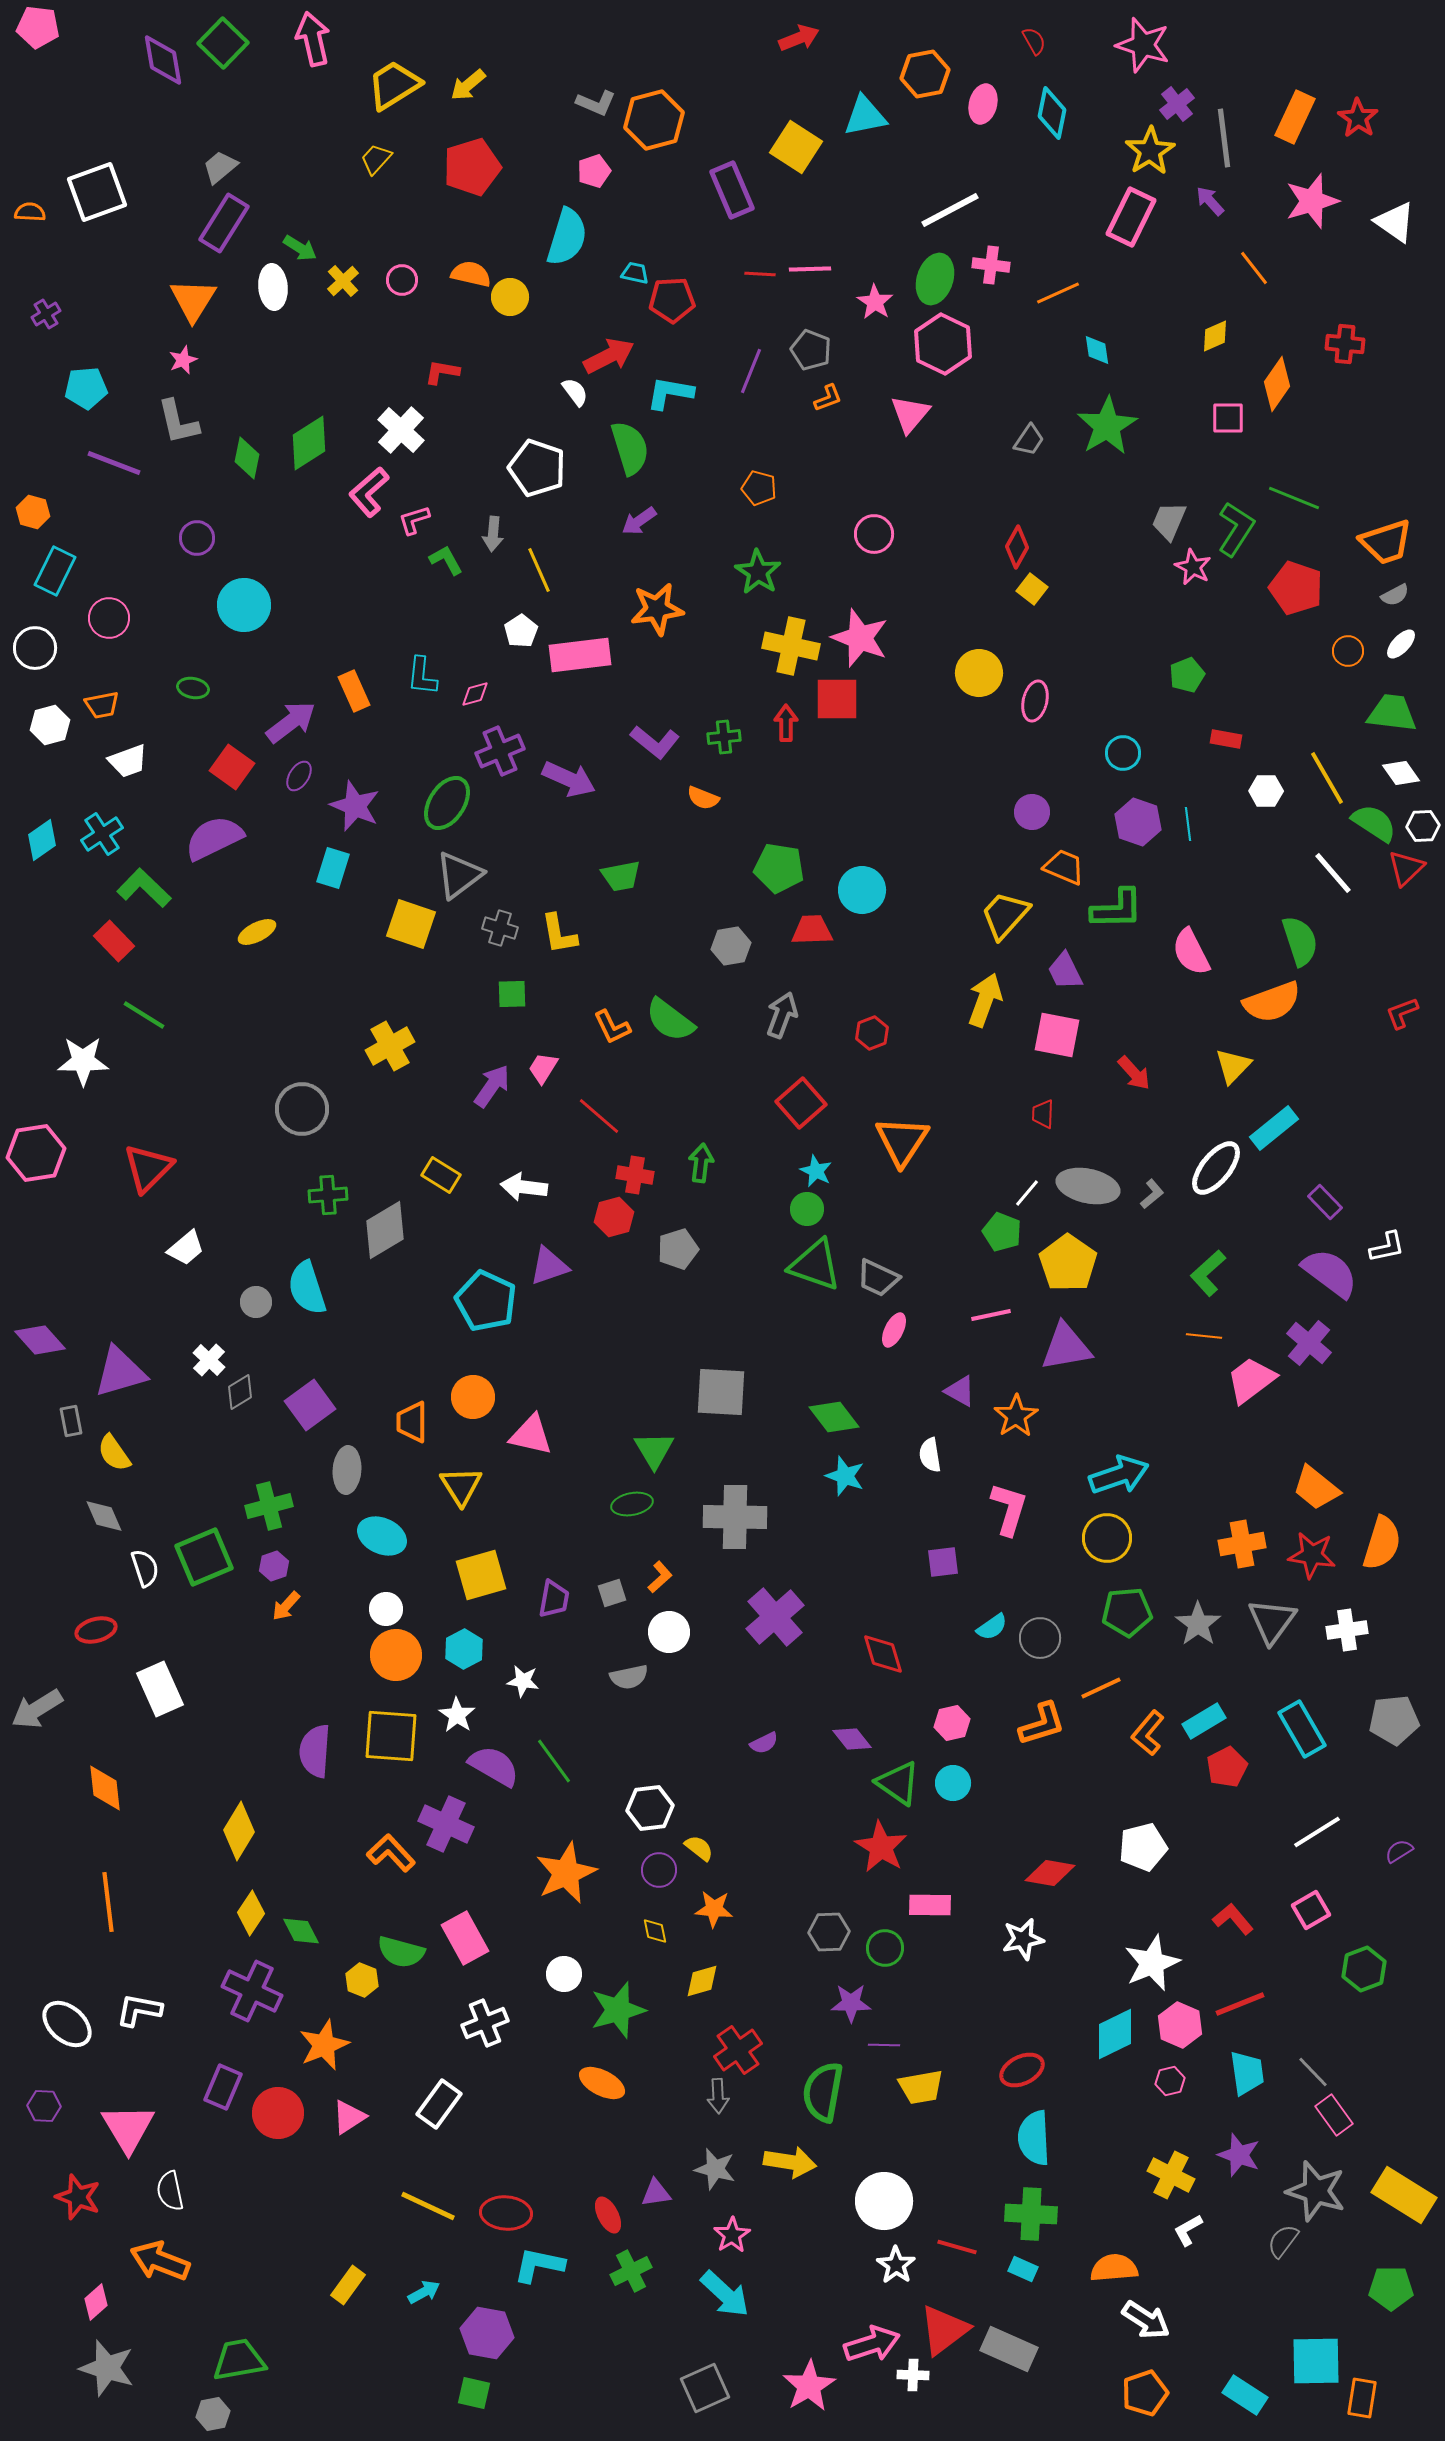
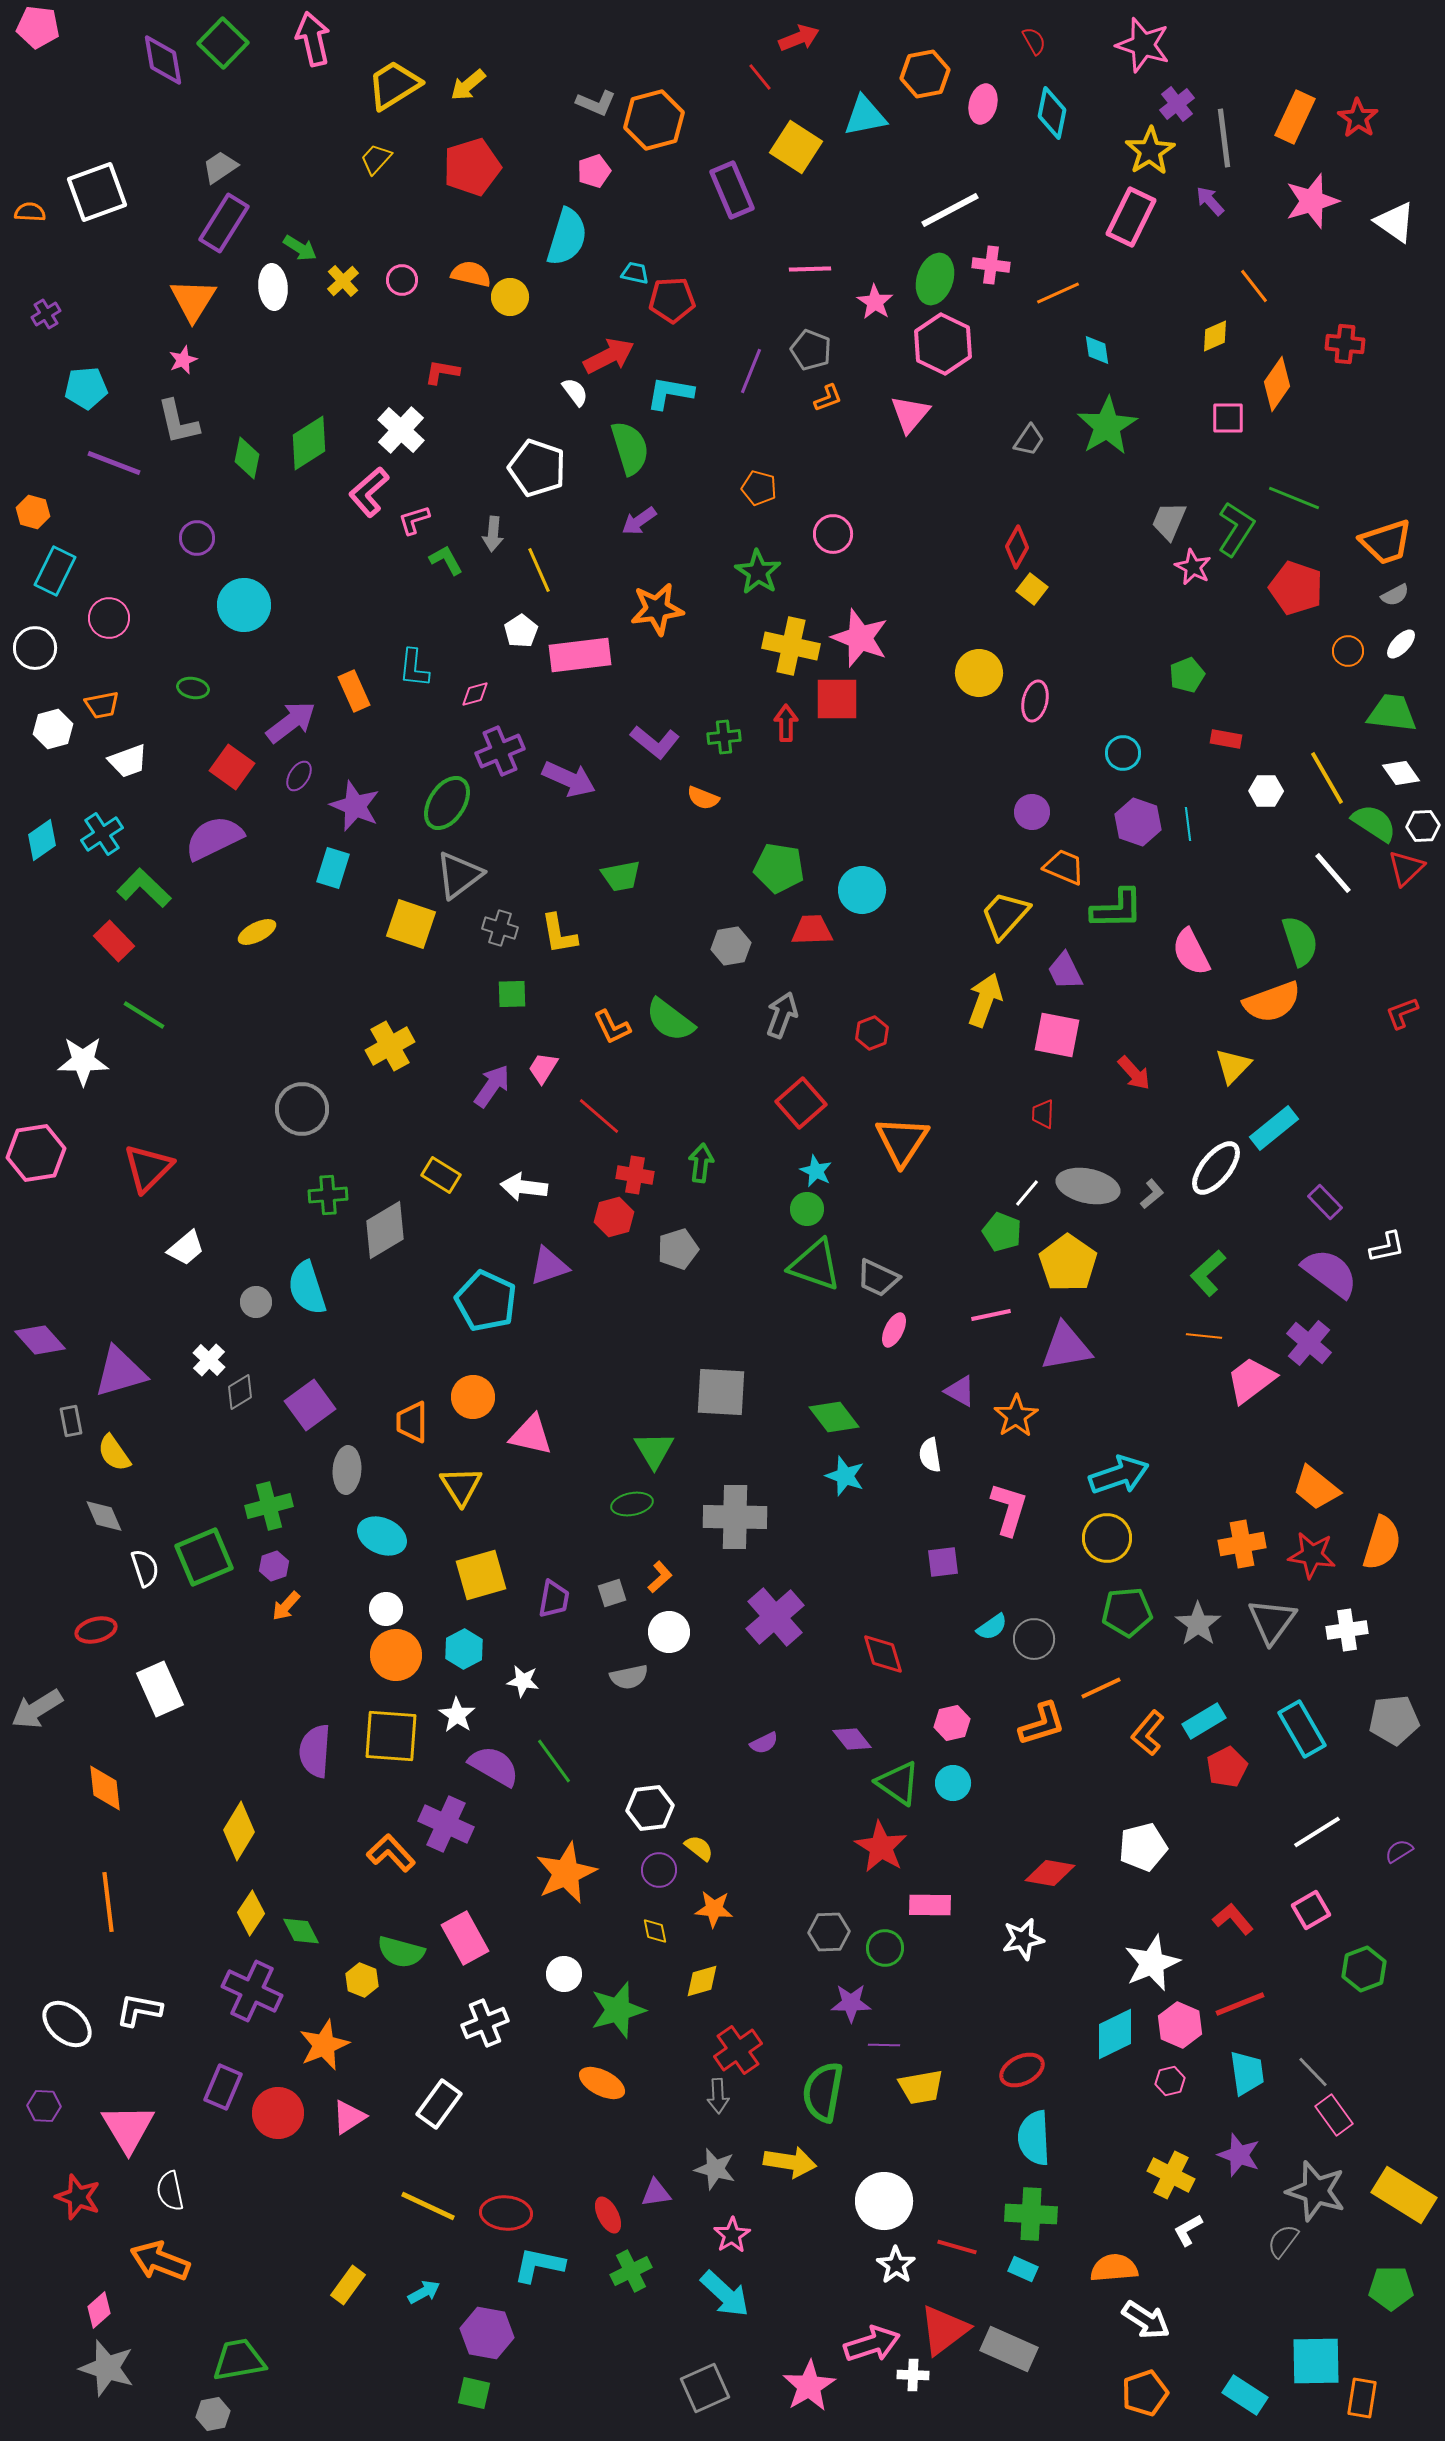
gray trapezoid at (220, 167): rotated 6 degrees clockwise
orange line at (1254, 268): moved 18 px down
red line at (760, 274): moved 197 px up; rotated 48 degrees clockwise
pink circle at (874, 534): moved 41 px left
cyan L-shape at (422, 676): moved 8 px left, 8 px up
white hexagon at (50, 725): moved 3 px right, 4 px down
gray circle at (1040, 1638): moved 6 px left, 1 px down
pink diamond at (96, 2302): moved 3 px right, 8 px down
